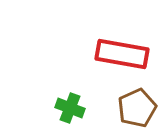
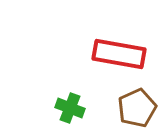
red rectangle: moved 3 px left
